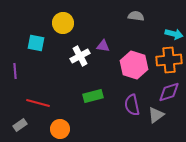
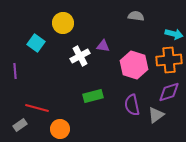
cyan square: rotated 24 degrees clockwise
red line: moved 1 px left, 5 px down
